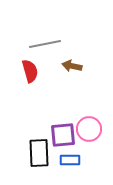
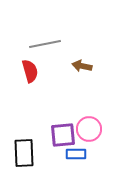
brown arrow: moved 10 px right
black rectangle: moved 15 px left
blue rectangle: moved 6 px right, 6 px up
